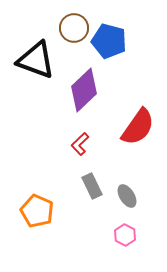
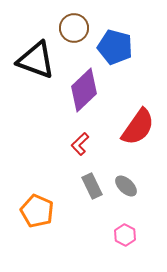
blue pentagon: moved 6 px right, 6 px down
gray ellipse: moved 1 px left, 10 px up; rotated 15 degrees counterclockwise
